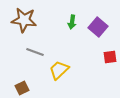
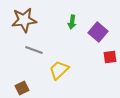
brown star: rotated 15 degrees counterclockwise
purple square: moved 5 px down
gray line: moved 1 px left, 2 px up
